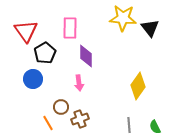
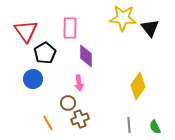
brown circle: moved 7 px right, 4 px up
